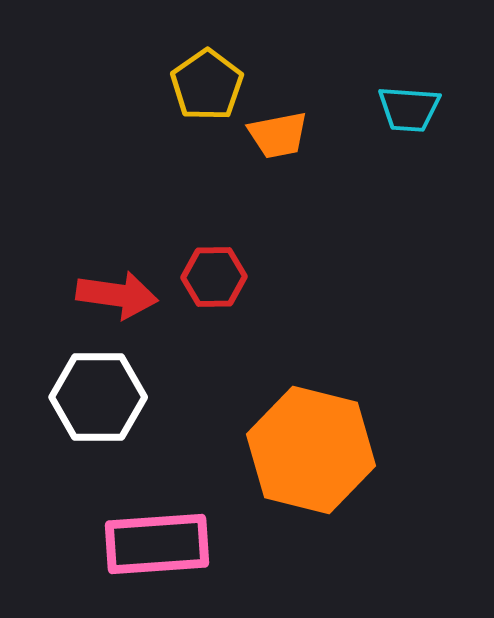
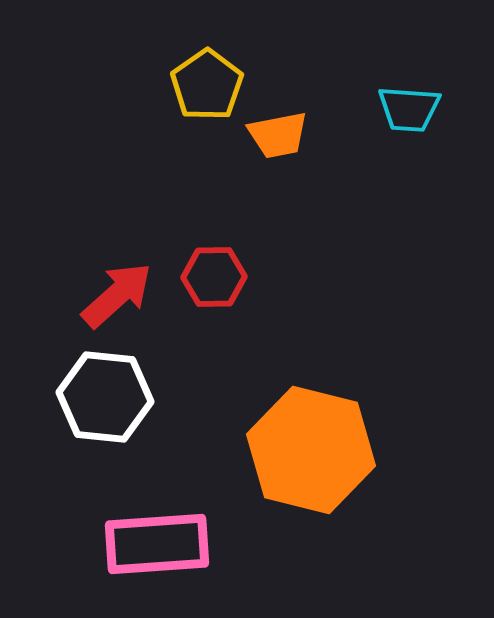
red arrow: rotated 50 degrees counterclockwise
white hexagon: moved 7 px right; rotated 6 degrees clockwise
